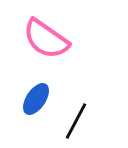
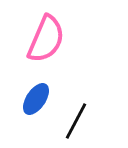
pink semicircle: rotated 102 degrees counterclockwise
